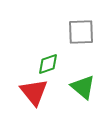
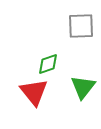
gray square: moved 6 px up
green triangle: rotated 28 degrees clockwise
